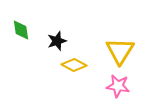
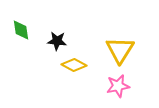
black star: rotated 24 degrees clockwise
yellow triangle: moved 1 px up
pink star: rotated 20 degrees counterclockwise
